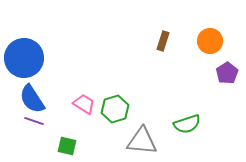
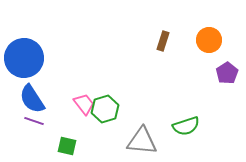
orange circle: moved 1 px left, 1 px up
pink trapezoid: rotated 20 degrees clockwise
green hexagon: moved 10 px left
green semicircle: moved 1 px left, 2 px down
